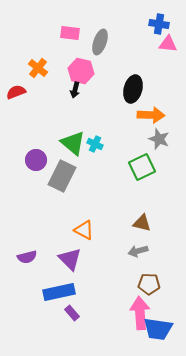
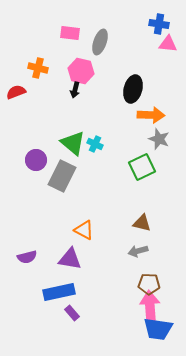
orange cross: rotated 24 degrees counterclockwise
purple triangle: rotated 35 degrees counterclockwise
pink arrow: moved 10 px right, 6 px up
